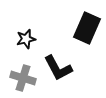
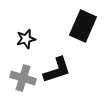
black rectangle: moved 4 px left, 2 px up
black L-shape: moved 1 px left, 2 px down; rotated 80 degrees counterclockwise
